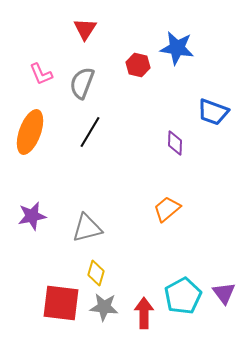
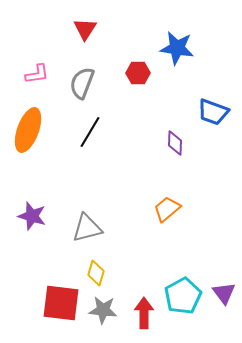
red hexagon: moved 8 px down; rotated 15 degrees counterclockwise
pink L-shape: moved 4 px left; rotated 75 degrees counterclockwise
orange ellipse: moved 2 px left, 2 px up
purple star: rotated 28 degrees clockwise
gray star: moved 1 px left, 3 px down
